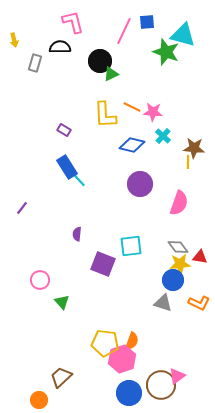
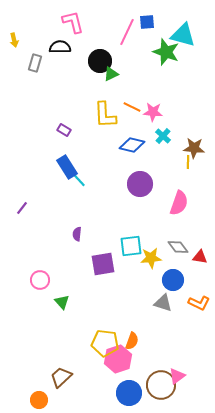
pink line at (124, 31): moved 3 px right, 1 px down
purple square at (103, 264): rotated 30 degrees counterclockwise
yellow star at (180, 264): moved 29 px left, 6 px up
pink hexagon at (122, 359): moved 4 px left
